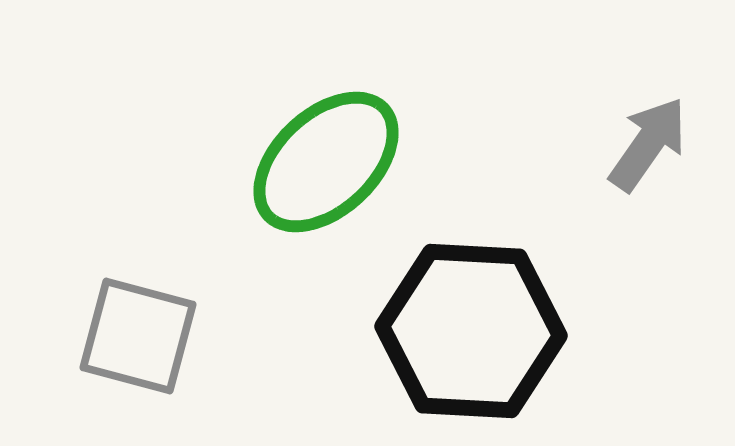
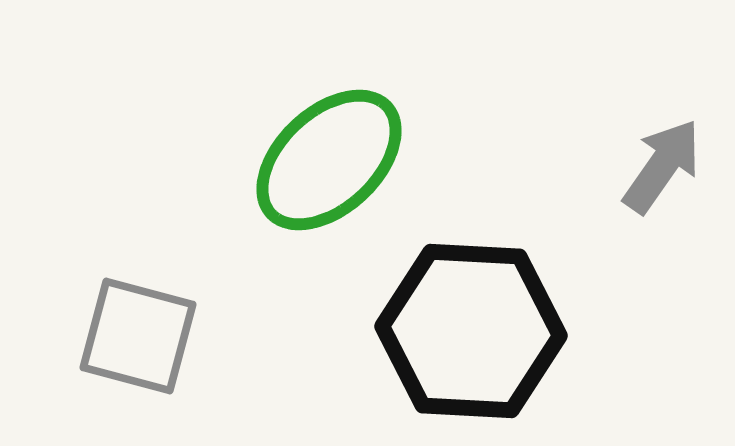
gray arrow: moved 14 px right, 22 px down
green ellipse: moved 3 px right, 2 px up
